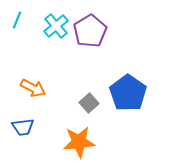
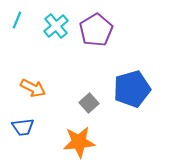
purple pentagon: moved 6 px right, 1 px up
blue pentagon: moved 4 px right, 4 px up; rotated 21 degrees clockwise
